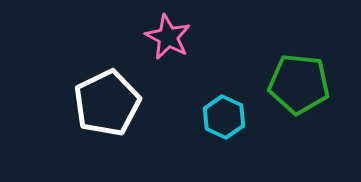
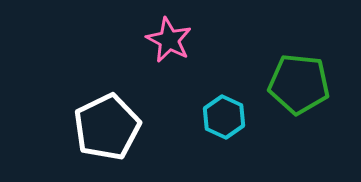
pink star: moved 1 px right, 3 px down
white pentagon: moved 24 px down
